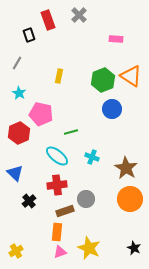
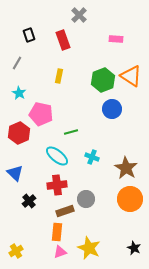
red rectangle: moved 15 px right, 20 px down
